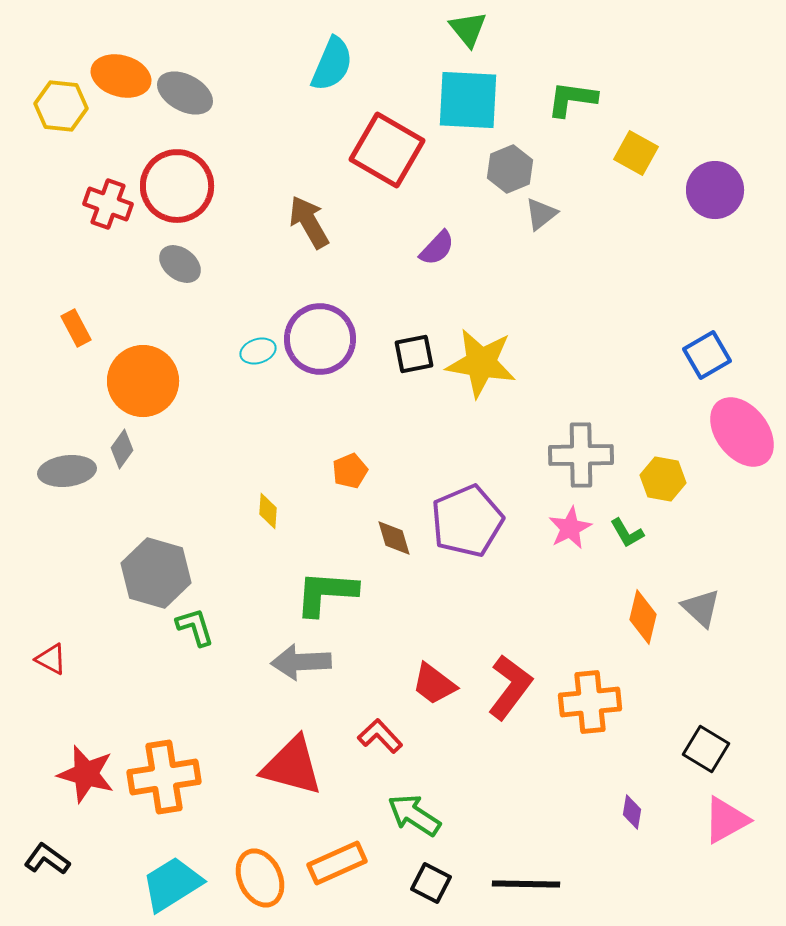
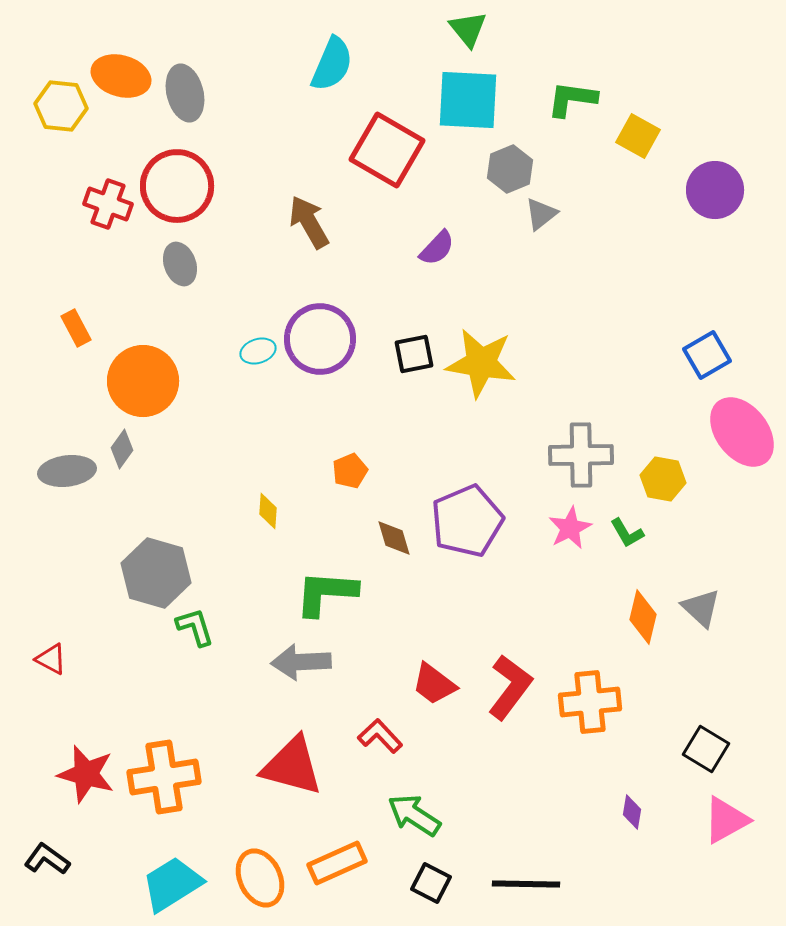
gray ellipse at (185, 93): rotated 48 degrees clockwise
yellow square at (636, 153): moved 2 px right, 17 px up
gray ellipse at (180, 264): rotated 33 degrees clockwise
